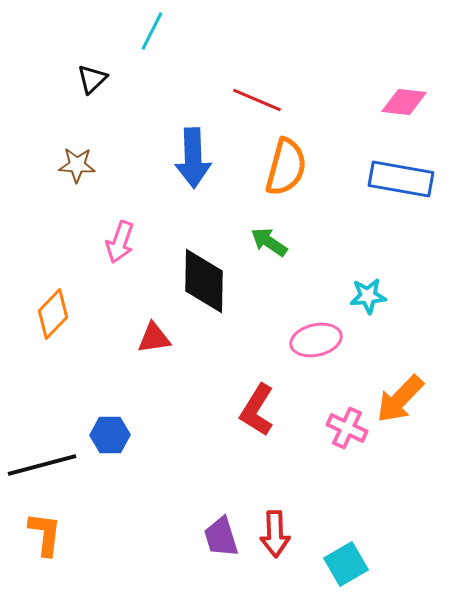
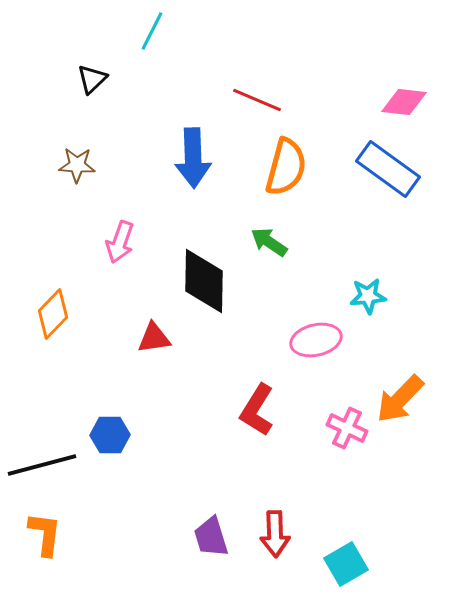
blue rectangle: moved 13 px left, 10 px up; rotated 26 degrees clockwise
purple trapezoid: moved 10 px left
